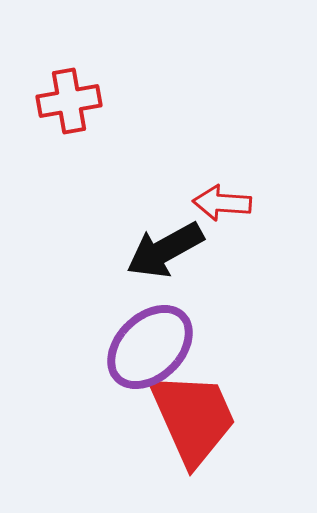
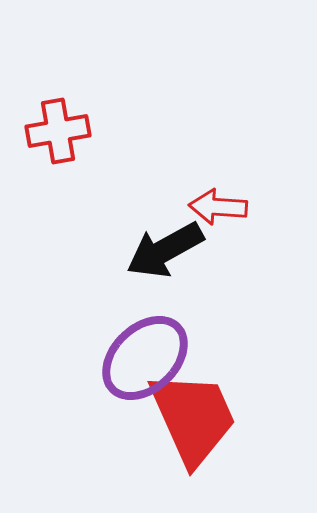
red cross: moved 11 px left, 30 px down
red arrow: moved 4 px left, 4 px down
purple ellipse: moved 5 px left, 11 px down
